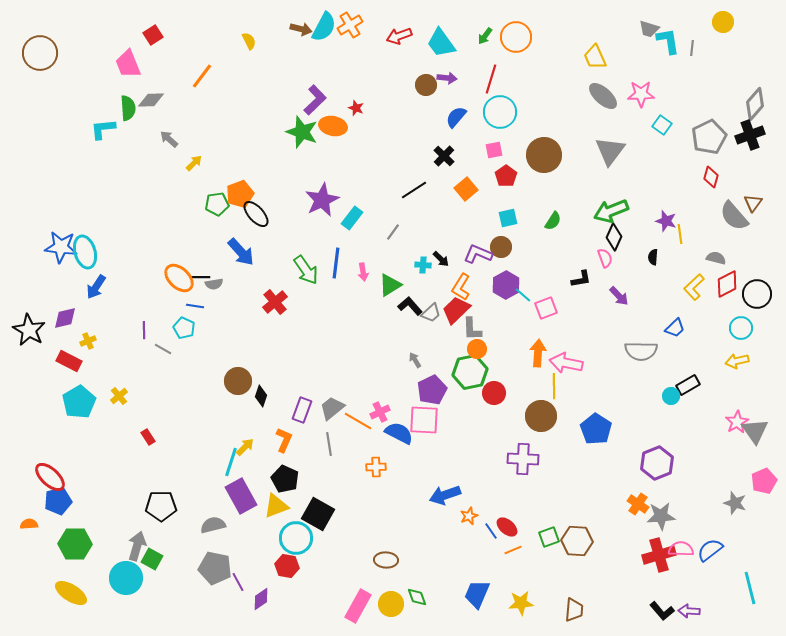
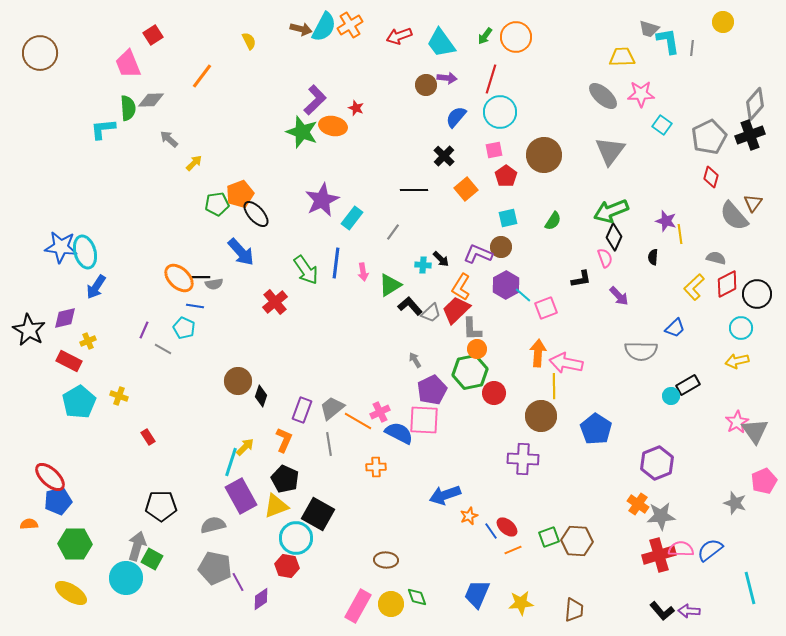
yellow trapezoid at (595, 57): moved 27 px right; rotated 112 degrees clockwise
black line at (414, 190): rotated 32 degrees clockwise
purple line at (144, 330): rotated 24 degrees clockwise
yellow cross at (119, 396): rotated 30 degrees counterclockwise
